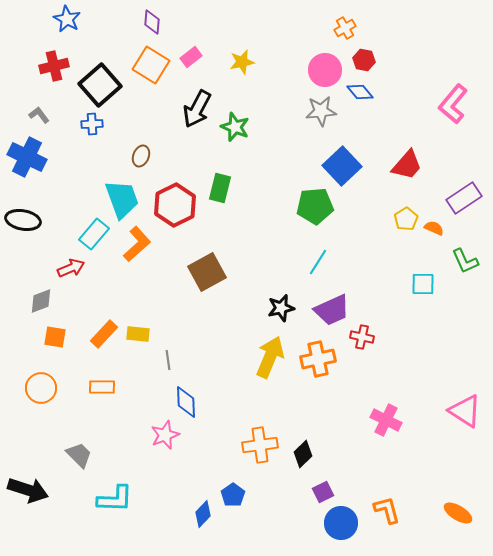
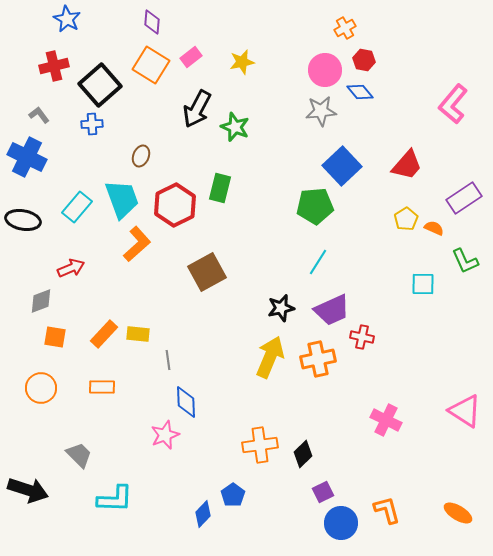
cyan rectangle at (94, 234): moved 17 px left, 27 px up
